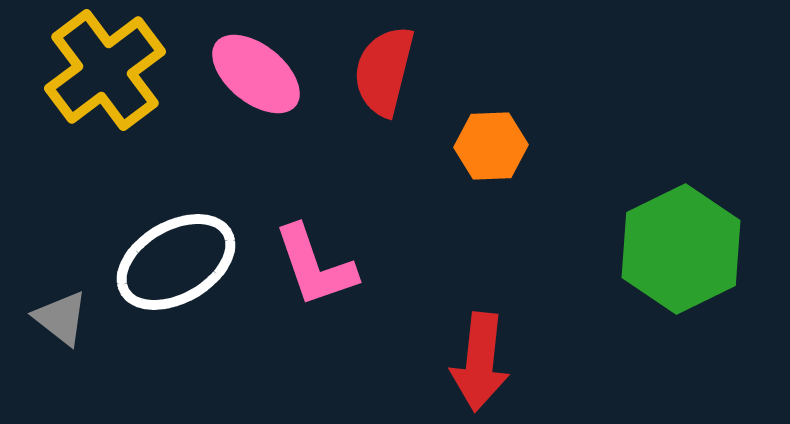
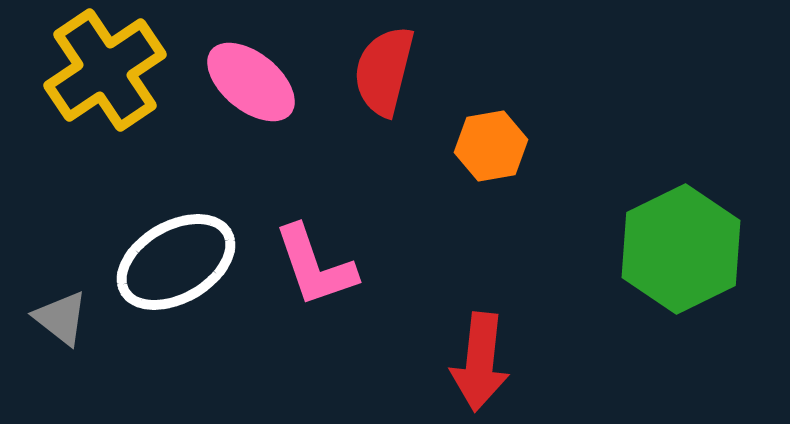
yellow cross: rotated 3 degrees clockwise
pink ellipse: moved 5 px left, 8 px down
orange hexagon: rotated 8 degrees counterclockwise
